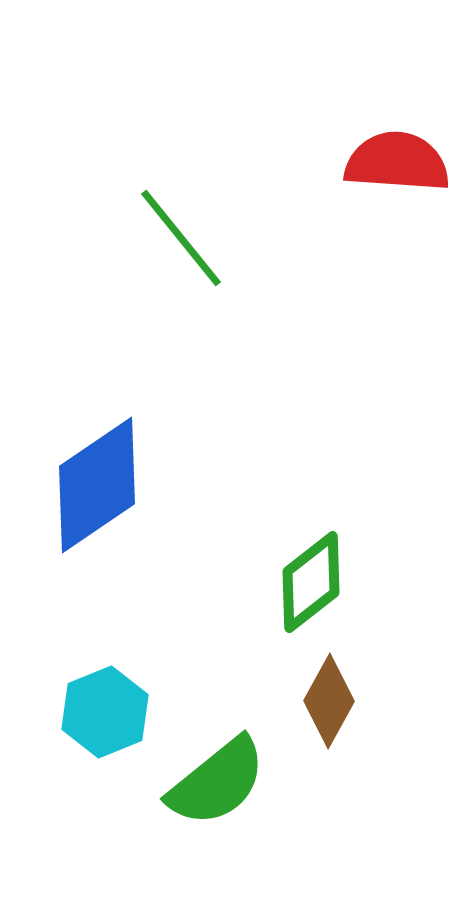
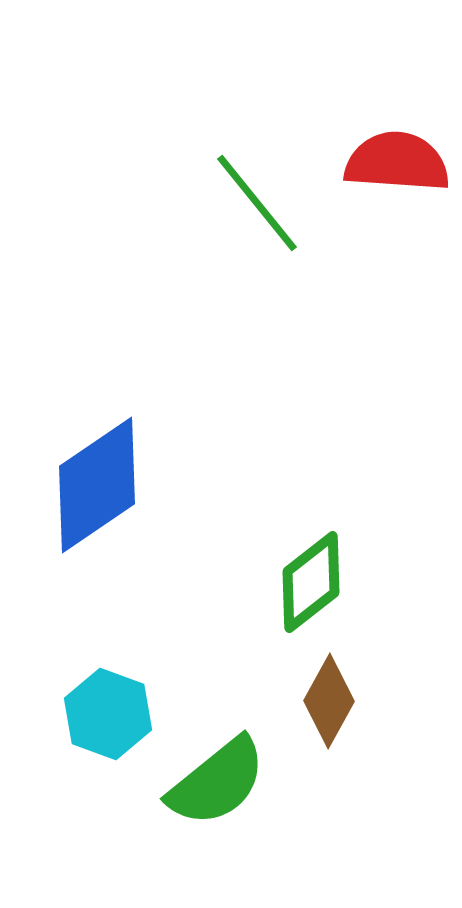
green line: moved 76 px right, 35 px up
cyan hexagon: moved 3 px right, 2 px down; rotated 18 degrees counterclockwise
